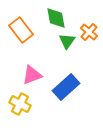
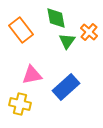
pink triangle: rotated 10 degrees clockwise
yellow cross: rotated 15 degrees counterclockwise
